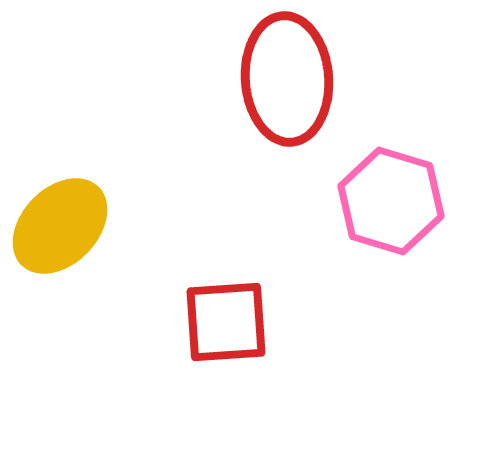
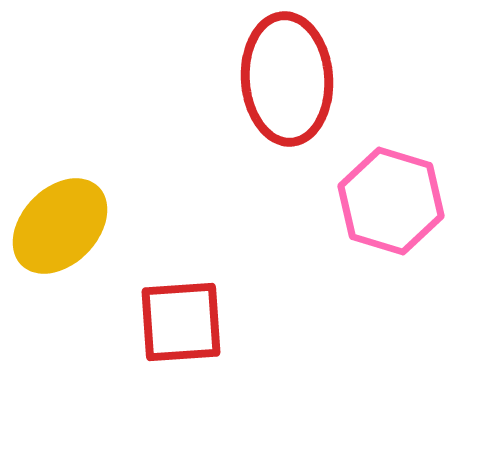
red square: moved 45 px left
